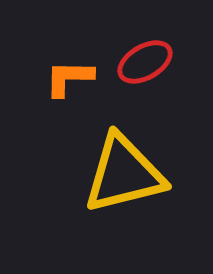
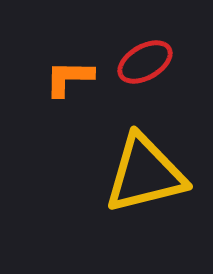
yellow triangle: moved 21 px right
